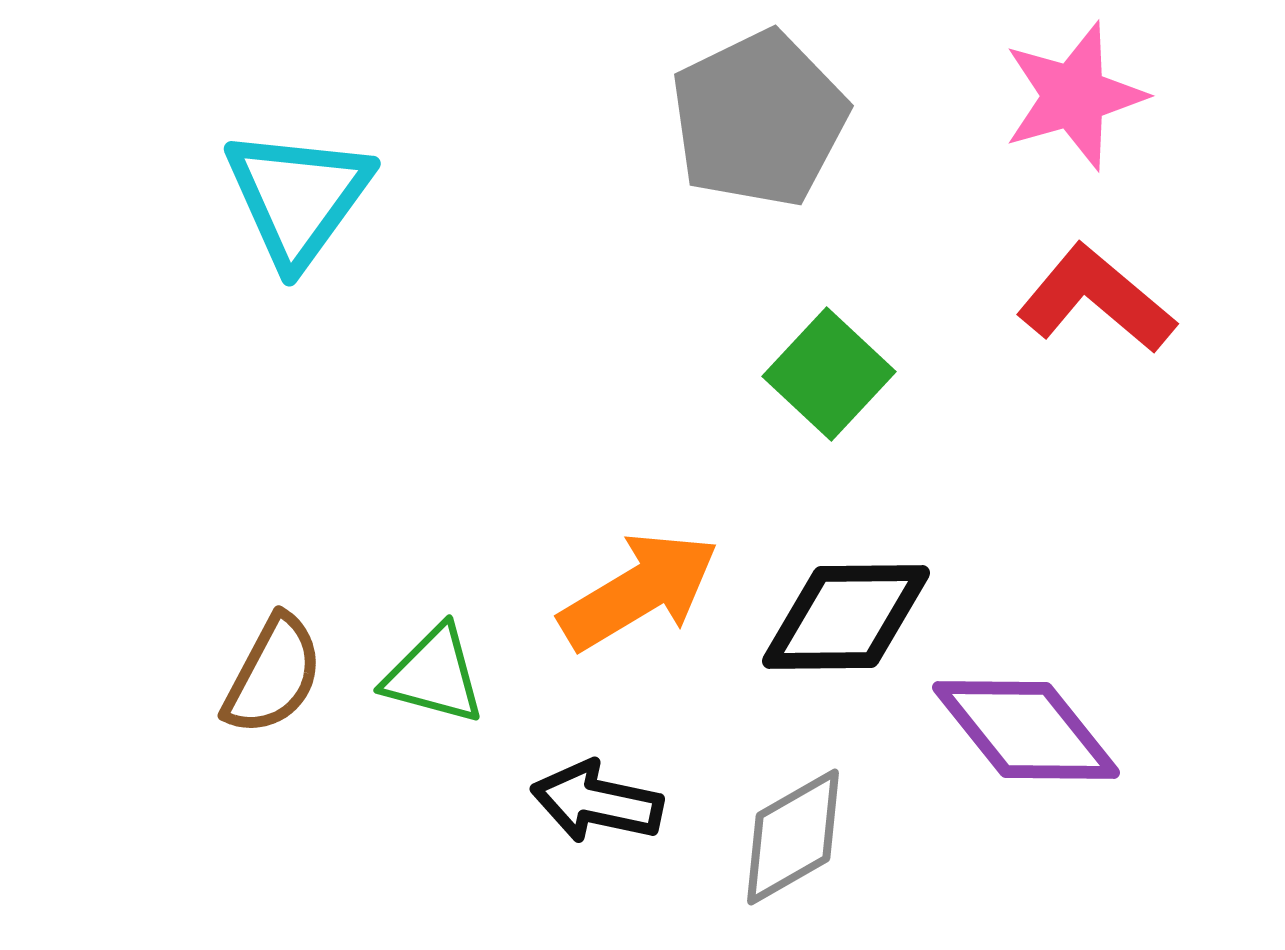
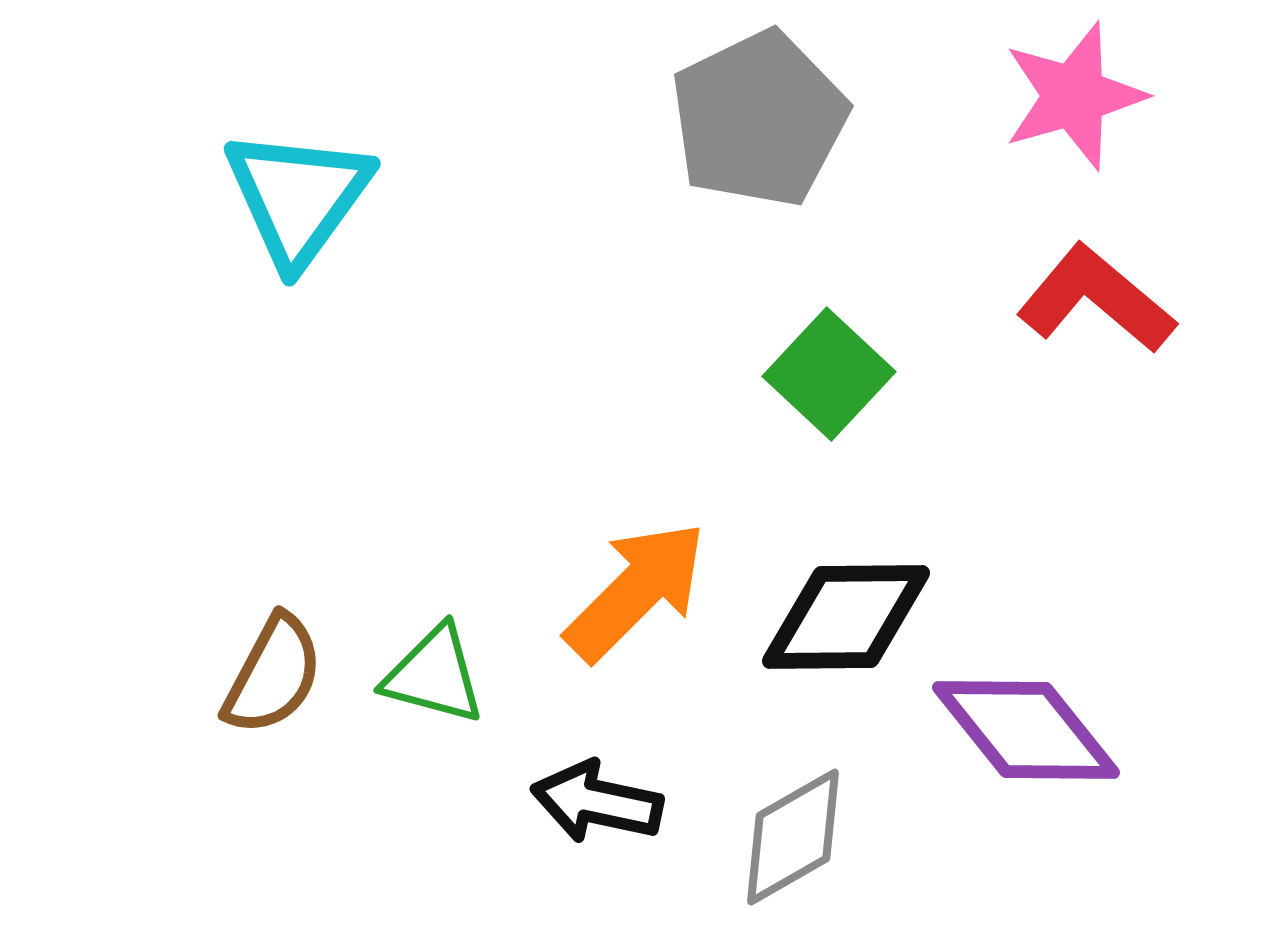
orange arrow: moved 3 px left; rotated 14 degrees counterclockwise
